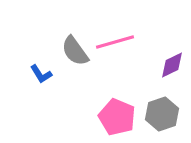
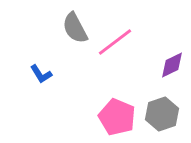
pink line: rotated 21 degrees counterclockwise
gray semicircle: moved 23 px up; rotated 8 degrees clockwise
